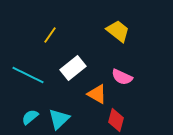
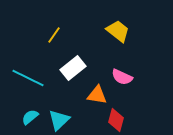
yellow line: moved 4 px right
cyan line: moved 3 px down
orange triangle: moved 1 px down; rotated 20 degrees counterclockwise
cyan triangle: moved 1 px down
